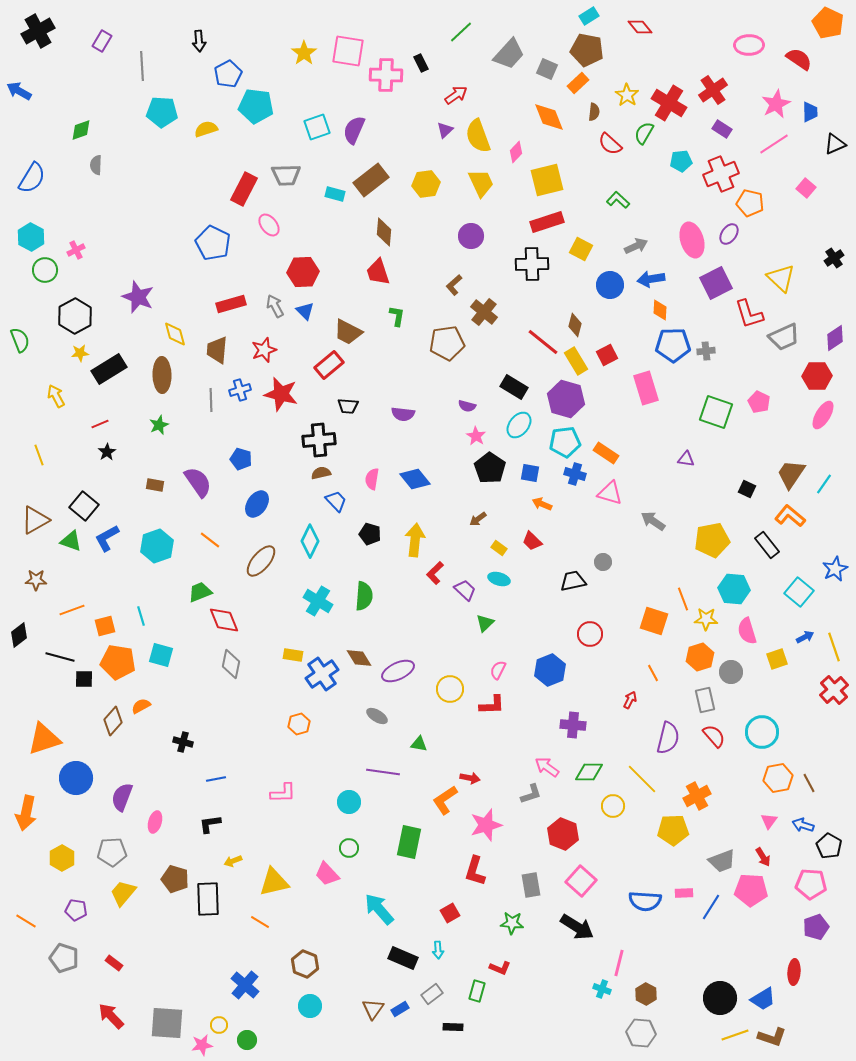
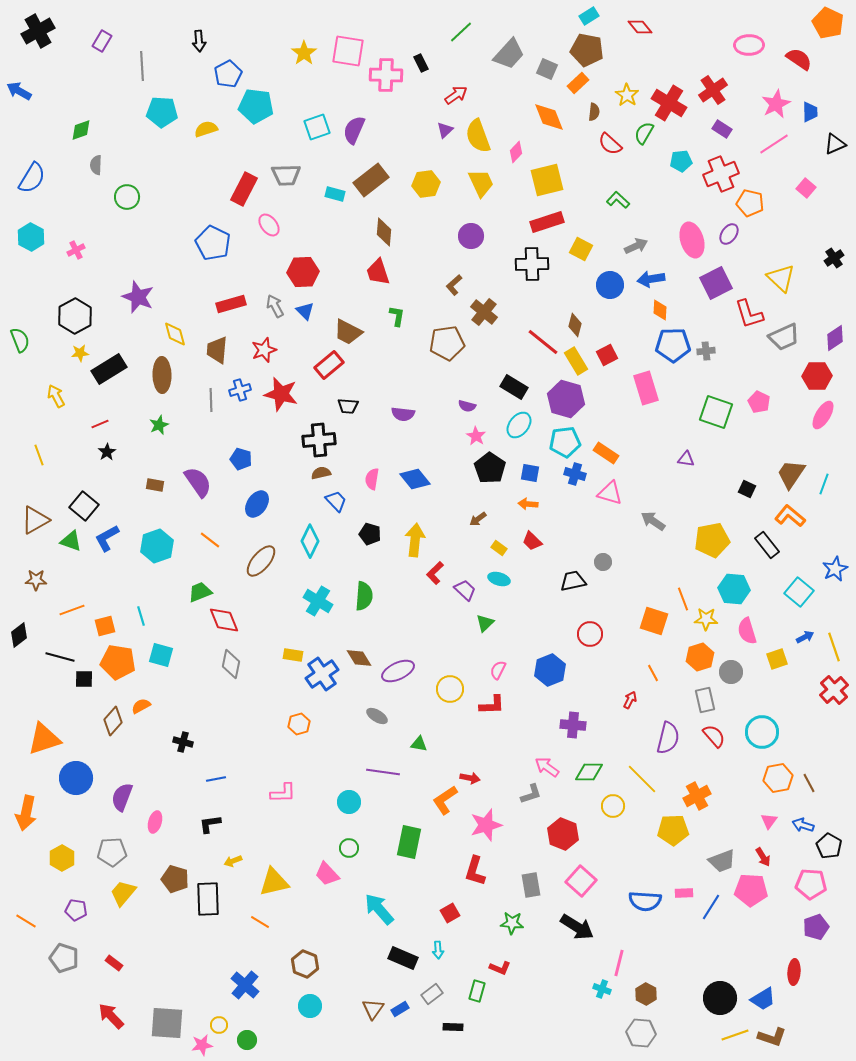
green circle at (45, 270): moved 82 px right, 73 px up
cyan line at (824, 484): rotated 15 degrees counterclockwise
orange arrow at (542, 504): moved 14 px left; rotated 18 degrees counterclockwise
